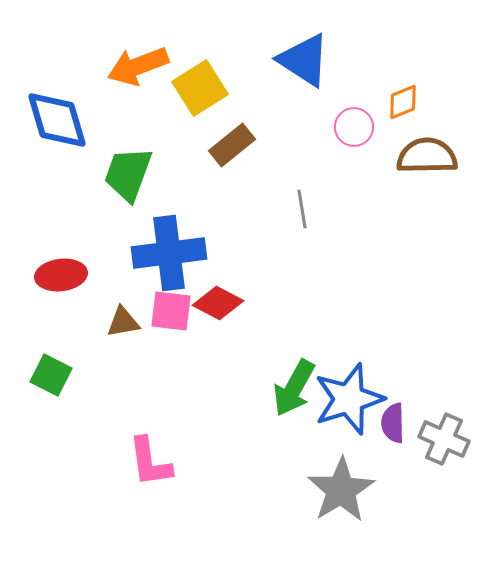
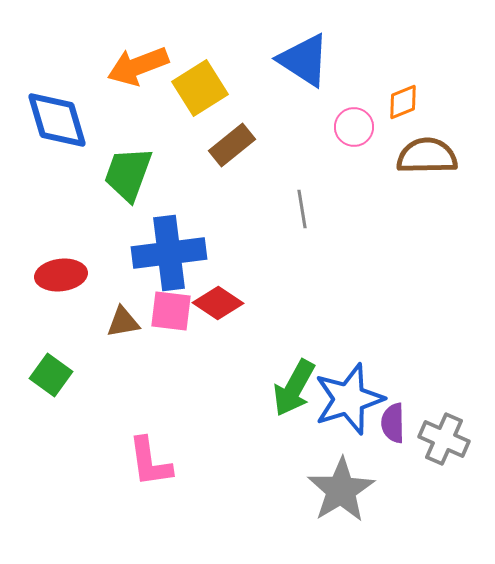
red diamond: rotated 6 degrees clockwise
green square: rotated 9 degrees clockwise
